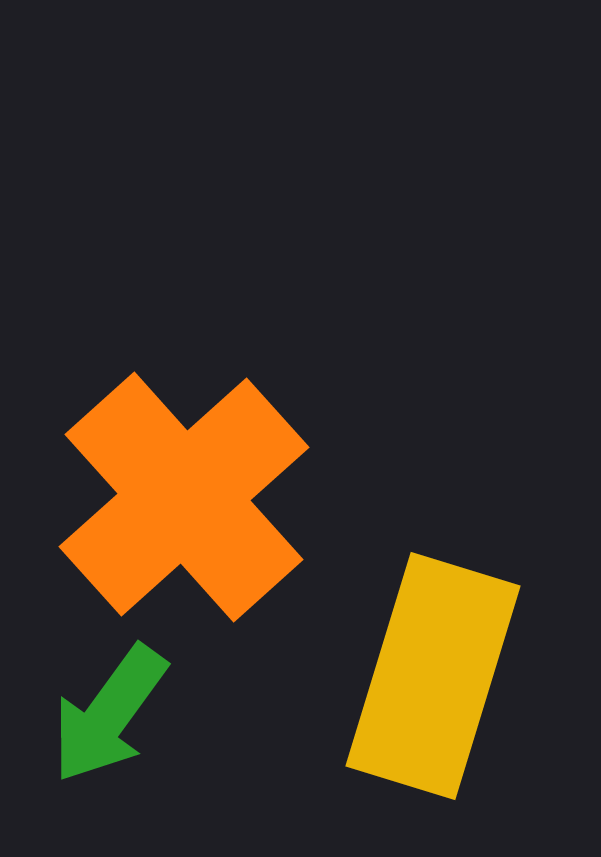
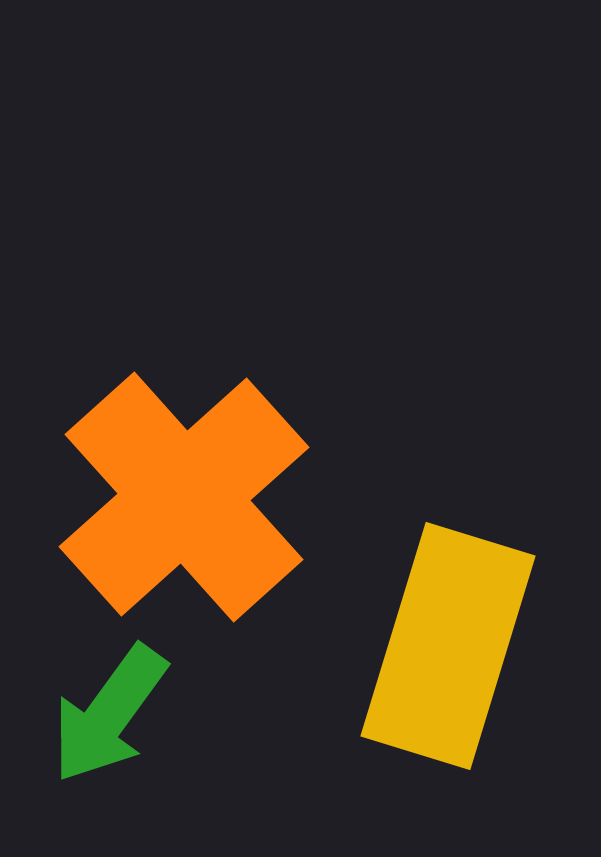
yellow rectangle: moved 15 px right, 30 px up
